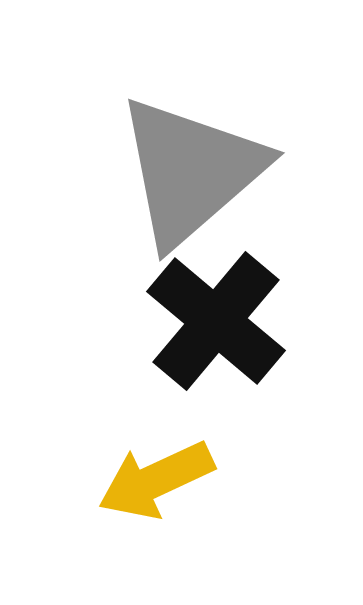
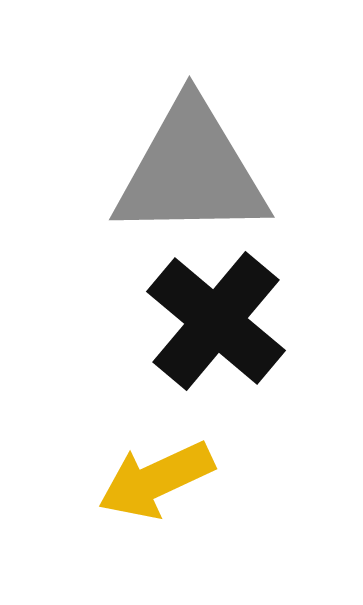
gray triangle: rotated 40 degrees clockwise
